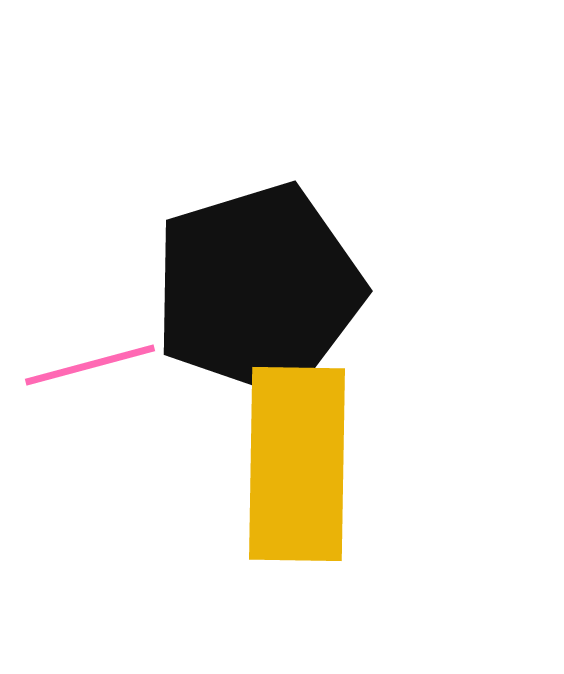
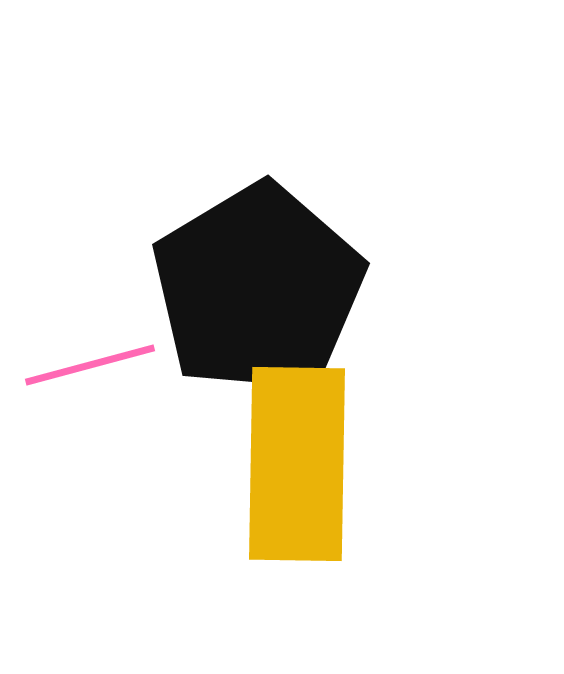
black pentagon: rotated 14 degrees counterclockwise
